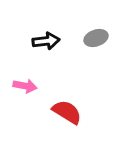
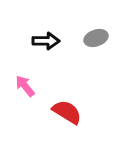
black arrow: rotated 8 degrees clockwise
pink arrow: rotated 140 degrees counterclockwise
